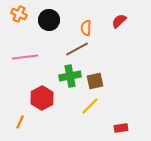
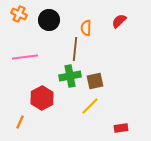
brown line: moved 2 px left; rotated 55 degrees counterclockwise
